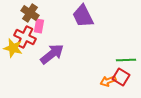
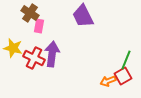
red cross: moved 9 px right, 21 px down
purple arrow: rotated 45 degrees counterclockwise
green line: rotated 66 degrees counterclockwise
red square: moved 2 px right, 1 px up; rotated 30 degrees clockwise
